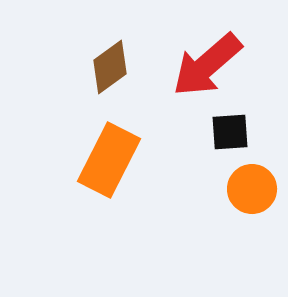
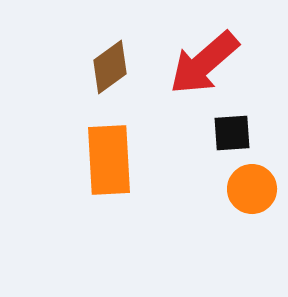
red arrow: moved 3 px left, 2 px up
black square: moved 2 px right, 1 px down
orange rectangle: rotated 30 degrees counterclockwise
